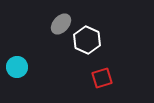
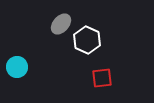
red square: rotated 10 degrees clockwise
